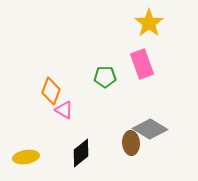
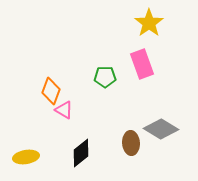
gray diamond: moved 11 px right
